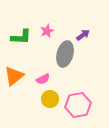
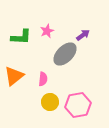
gray ellipse: rotated 30 degrees clockwise
pink semicircle: rotated 56 degrees counterclockwise
yellow circle: moved 3 px down
